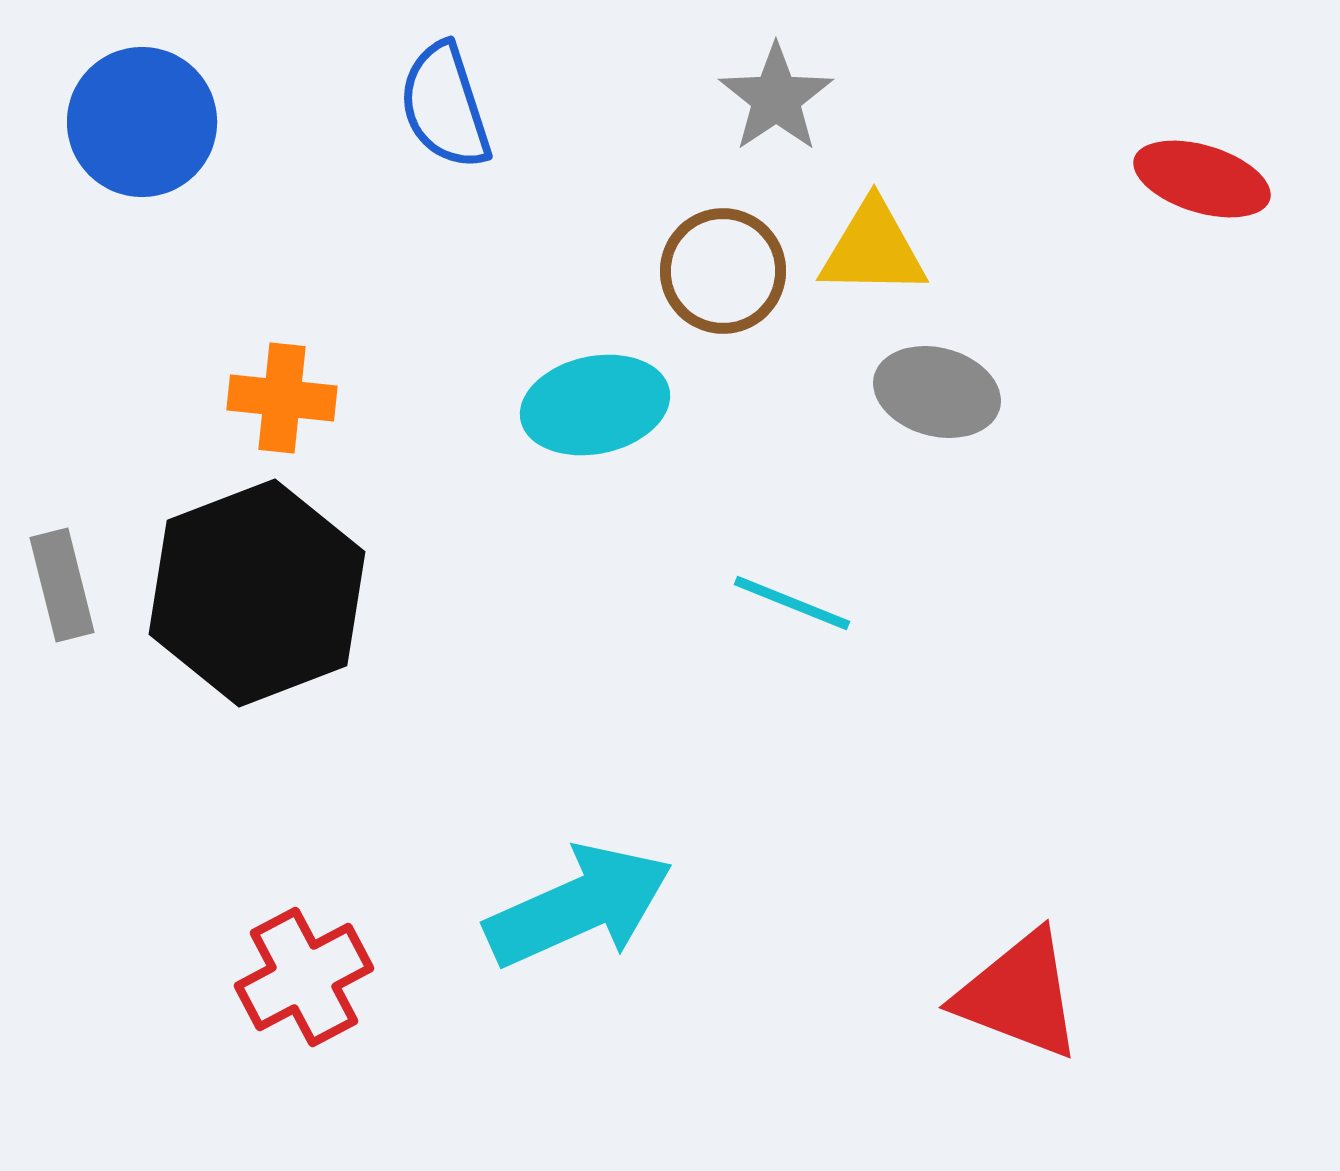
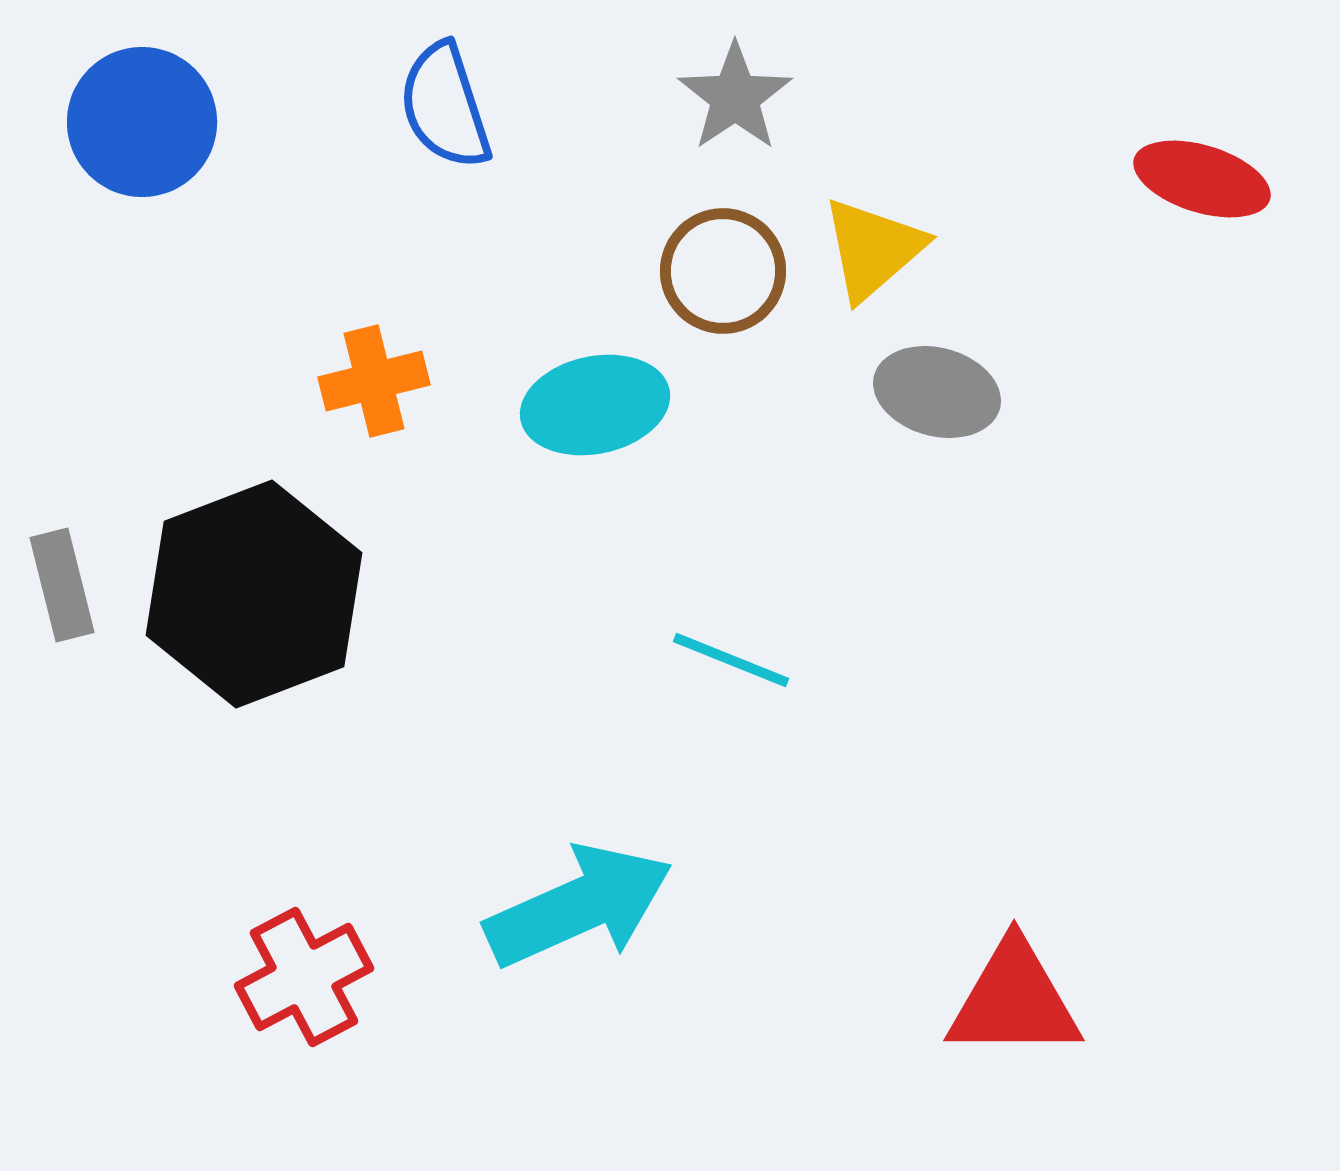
gray star: moved 41 px left, 1 px up
yellow triangle: rotated 42 degrees counterclockwise
orange cross: moved 92 px right, 17 px up; rotated 20 degrees counterclockwise
black hexagon: moved 3 px left, 1 px down
cyan line: moved 61 px left, 57 px down
red triangle: moved 5 px left, 5 px down; rotated 21 degrees counterclockwise
